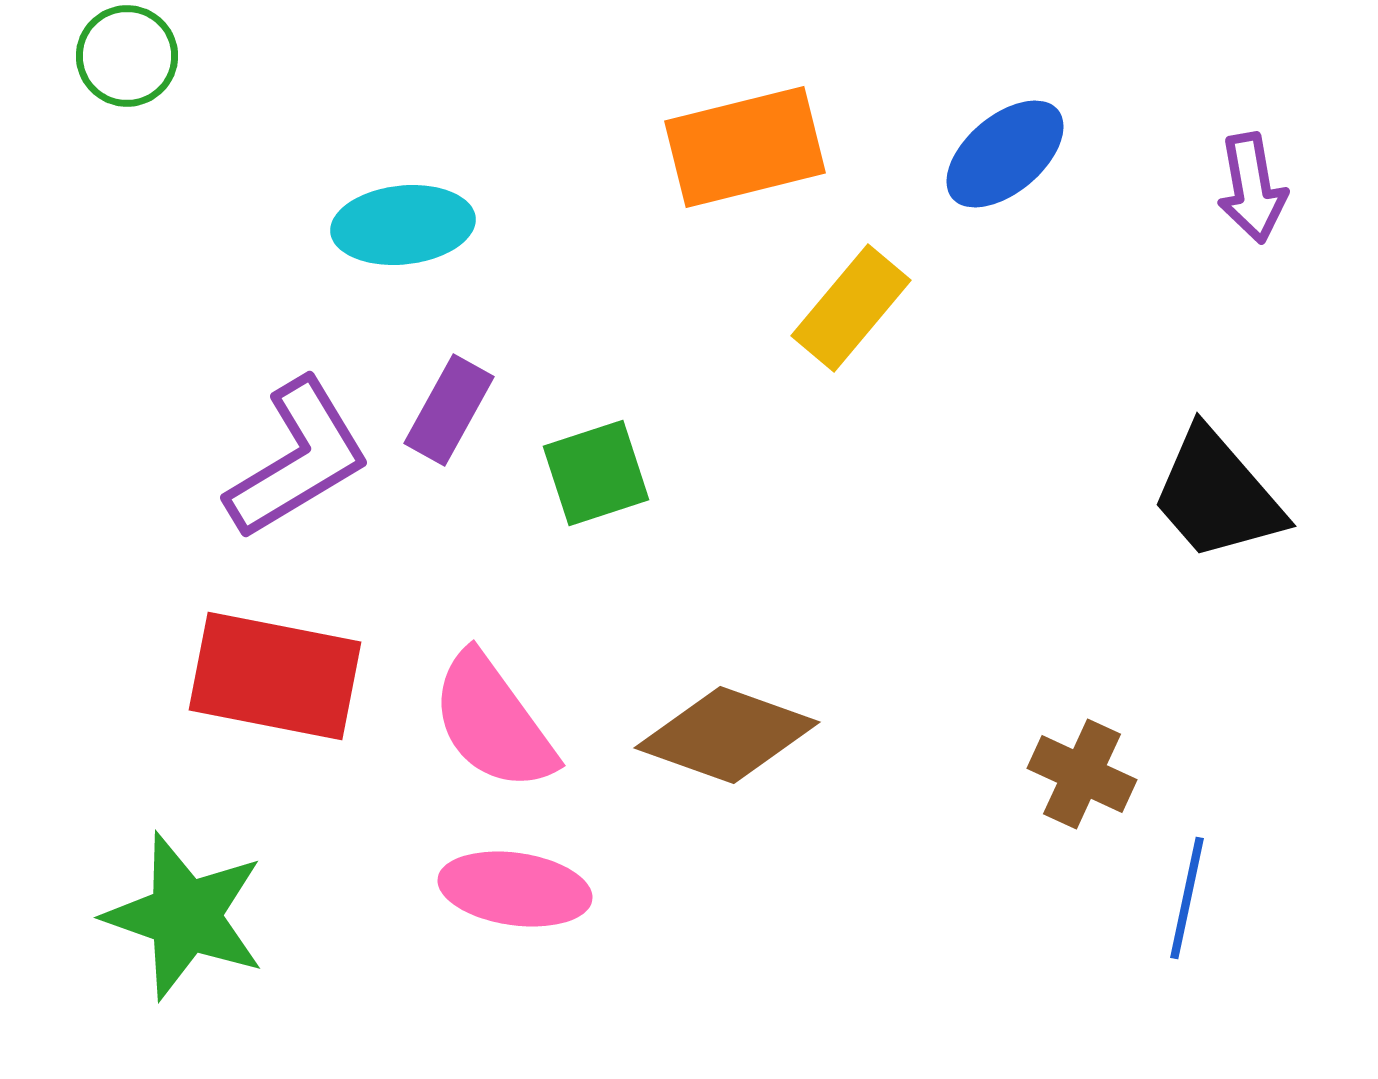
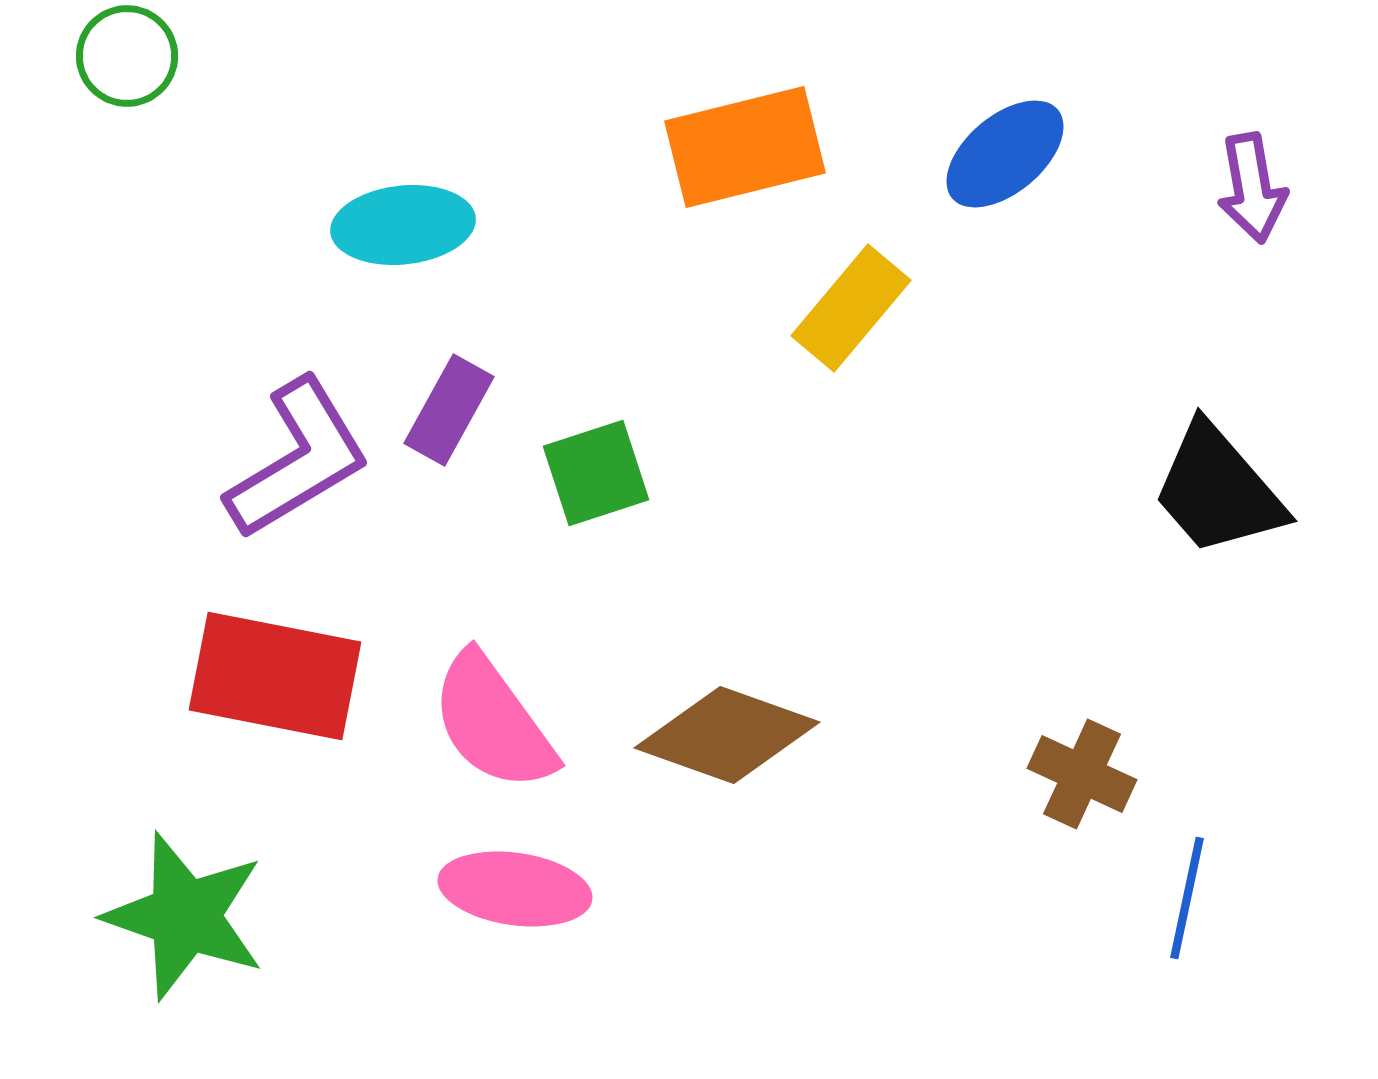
black trapezoid: moved 1 px right, 5 px up
